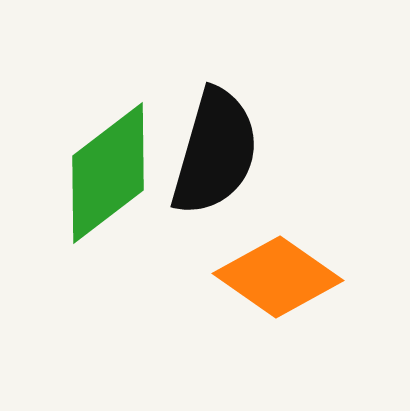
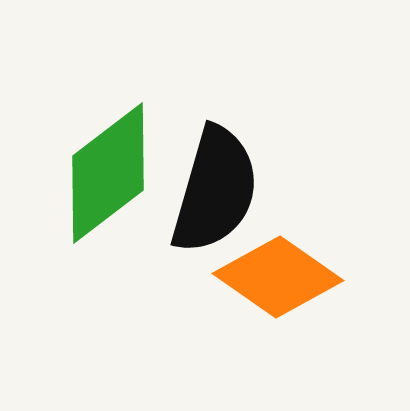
black semicircle: moved 38 px down
